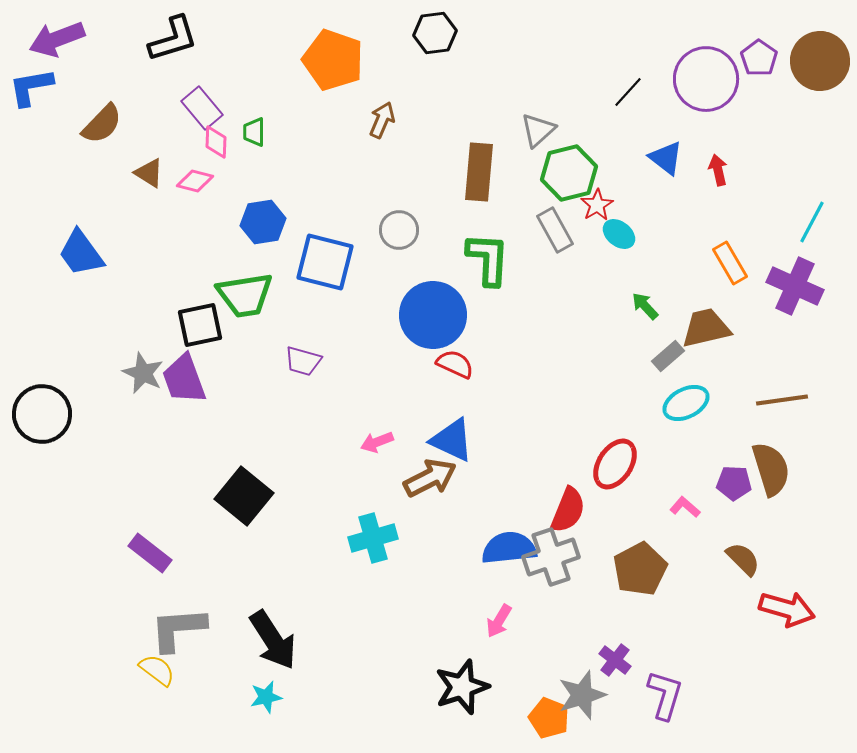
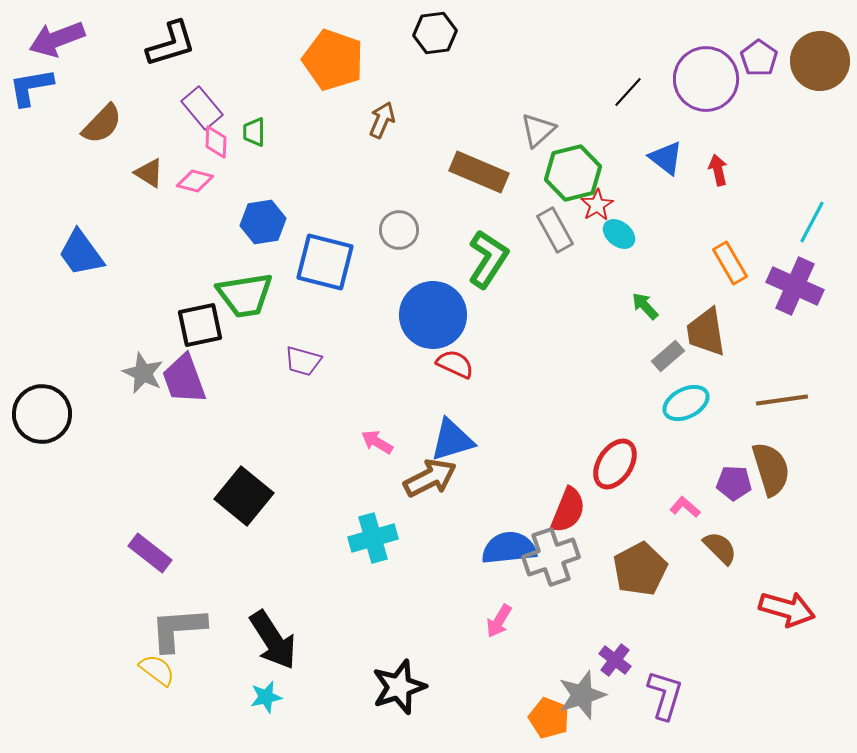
black L-shape at (173, 39): moved 2 px left, 5 px down
brown rectangle at (479, 172): rotated 72 degrees counterclockwise
green hexagon at (569, 173): moved 4 px right
green L-shape at (488, 259): rotated 30 degrees clockwise
brown trapezoid at (706, 328): moved 4 px down; rotated 86 degrees counterclockwise
blue triangle at (452, 440): rotated 42 degrees counterclockwise
pink arrow at (377, 442): rotated 52 degrees clockwise
brown semicircle at (743, 559): moved 23 px left, 11 px up
black star at (462, 687): moved 63 px left
